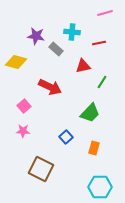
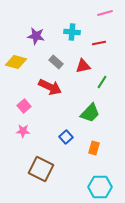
gray rectangle: moved 13 px down
